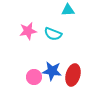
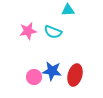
cyan semicircle: moved 2 px up
red ellipse: moved 2 px right
